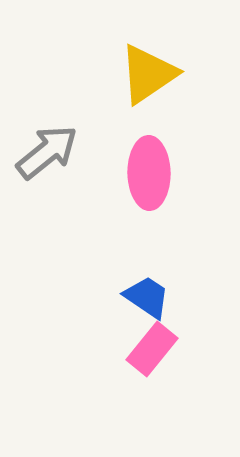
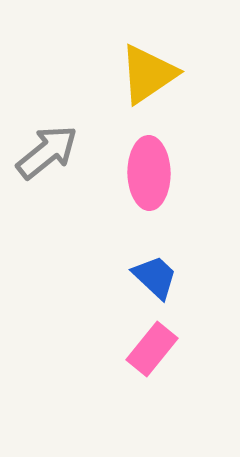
blue trapezoid: moved 8 px right, 20 px up; rotated 9 degrees clockwise
